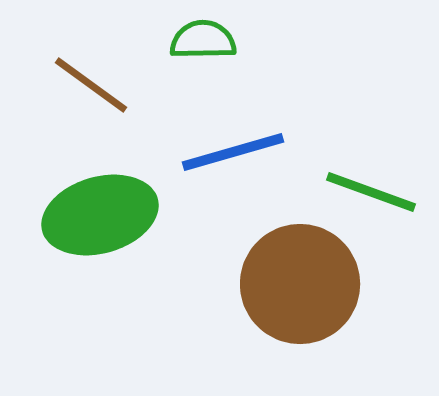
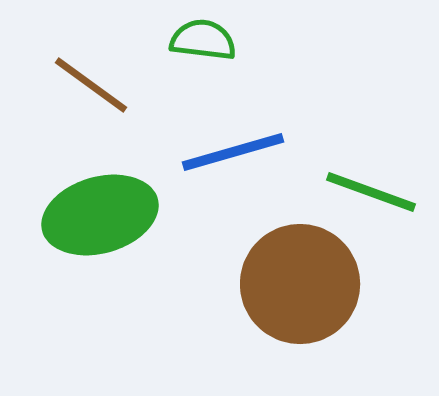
green semicircle: rotated 8 degrees clockwise
